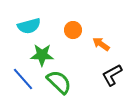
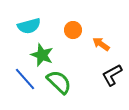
green star: rotated 20 degrees clockwise
blue line: moved 2 px right
